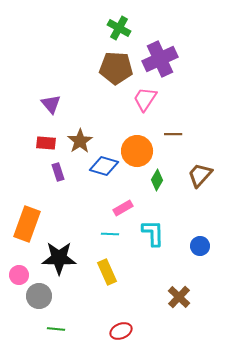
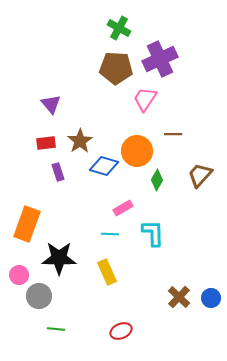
red rectangle: rotated 12 degrees counterclockwise
blue circle: moved 11 px right, 52 px down
